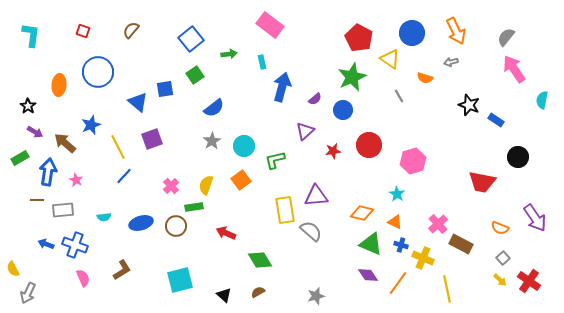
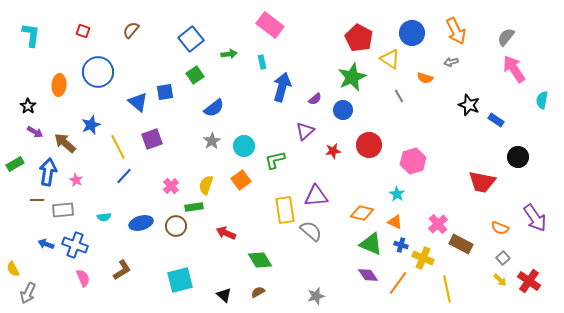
blue square at (165, 89): moved 3 px down
green rectangle at (20, 158): moved 5 px left, 6 px down
